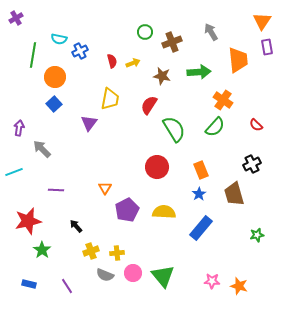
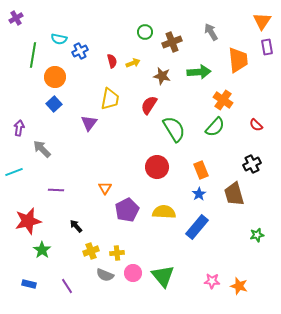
blue rectangle at (201, 228): moved 4 px left, 1 px up
